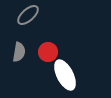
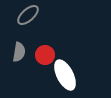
red circle: moved 3 px left, 3 px down
